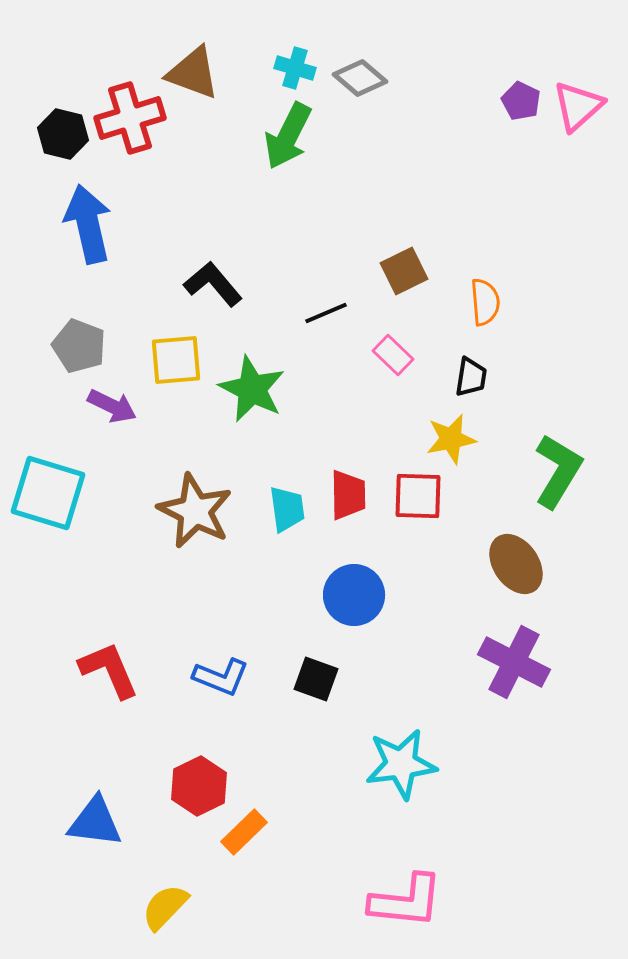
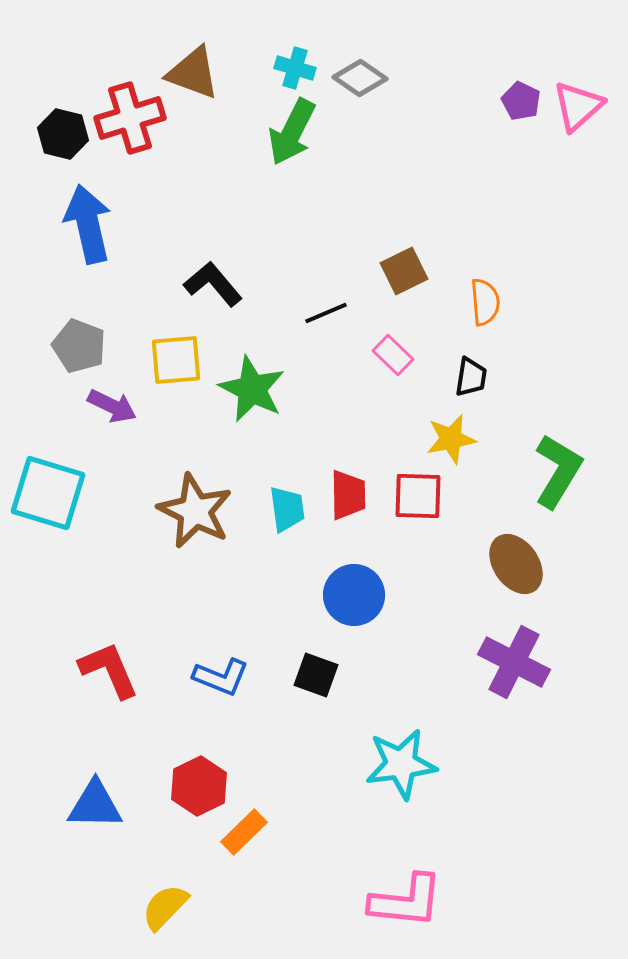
gray diamond: rotated 6 degrees counterclockwise
green arrow: moved 4 px right, 4 px up
black square: moved 4 px up
blue triangle: moved 17 px up; rotated 6 degrees counterclockwise
